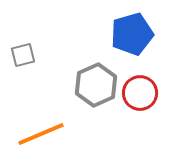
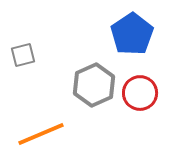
blue pentagon: rotated 18 degrees counterclockwise
gray hexagon: moved 2 px left
